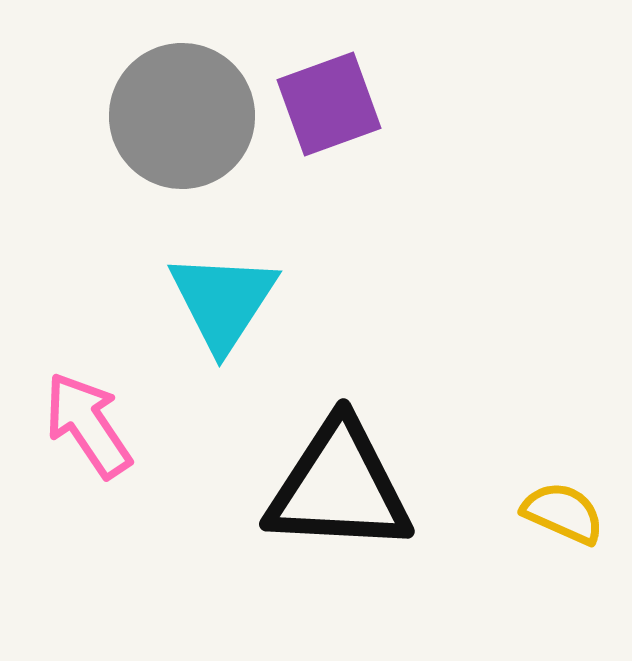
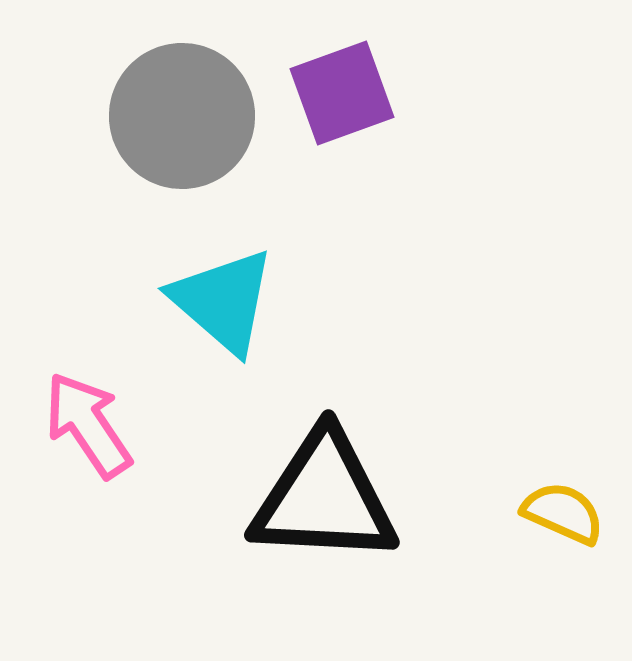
purple square: moved 13 px right, 11 px up
cyan triangle: rotated 22 degrees counterclockwise
black triangle: moved 15 px left, 11 px down
